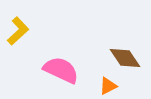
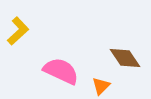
pink semicircle: moved 1 px down
orange triangle: moved 7 px left; rotated 18 degrees counterclockwise
